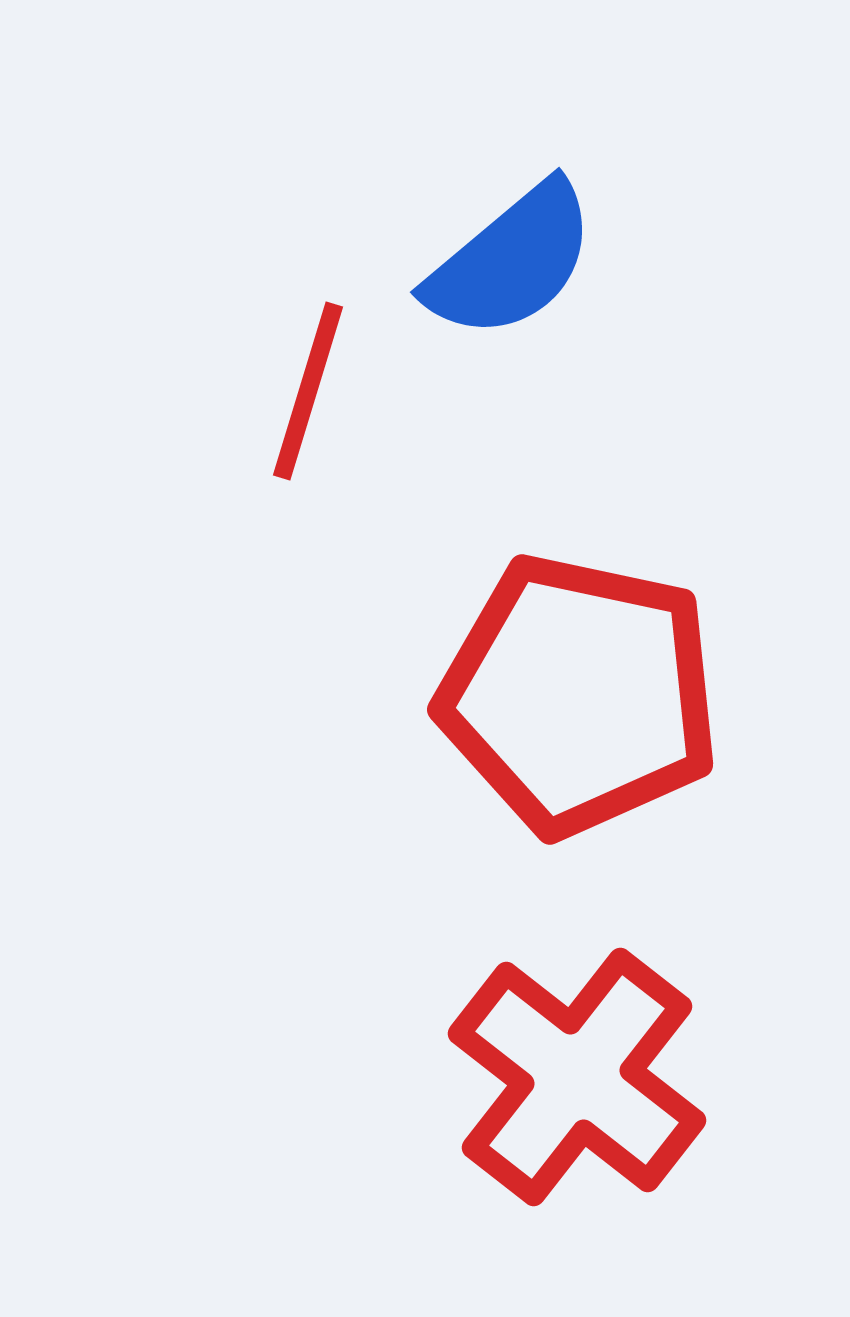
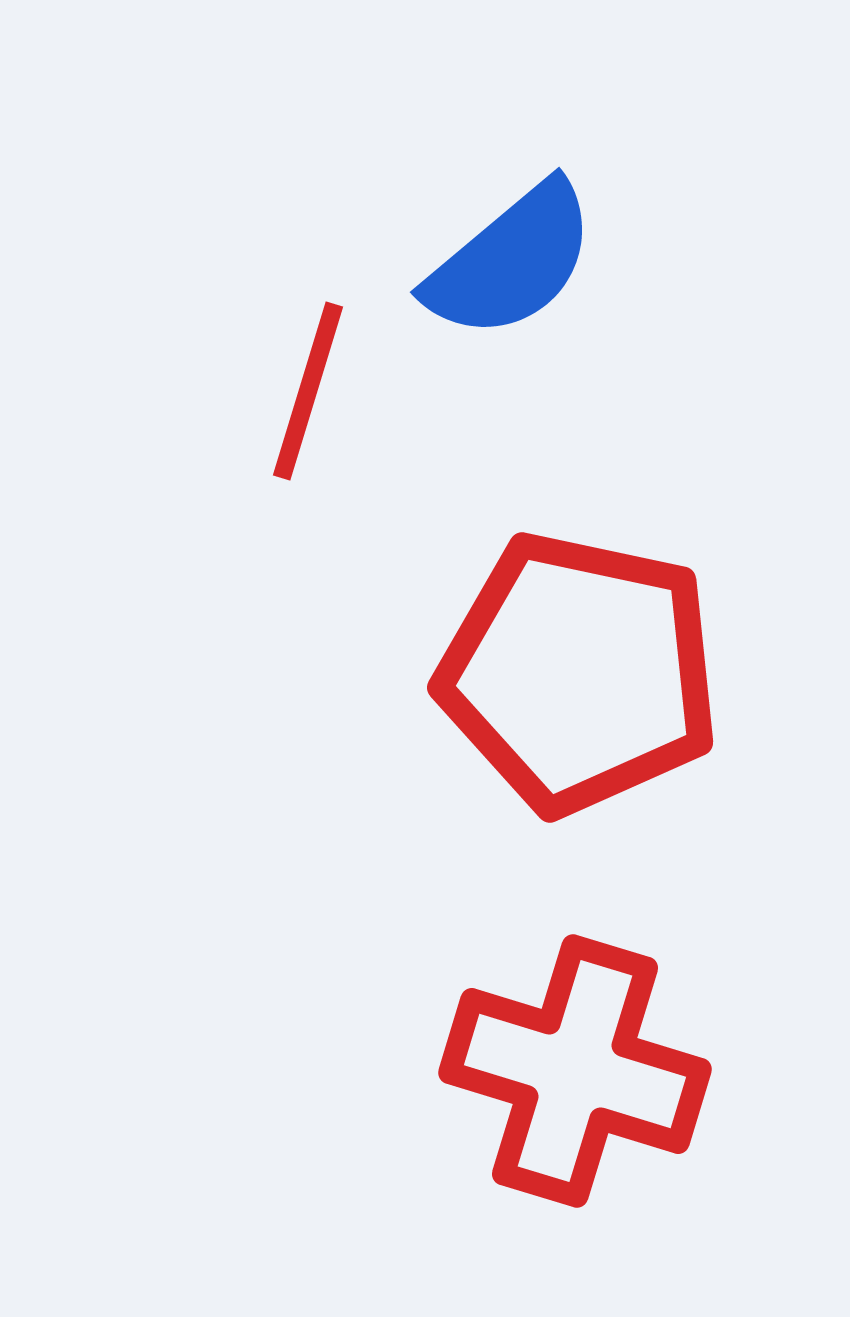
red pentagon: moved 22 px up
red cross: moved 2 px left, 6 px up; rotated 21 degrees counterclockwise
